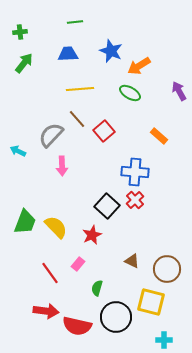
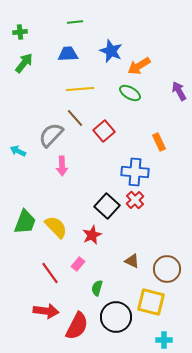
brown line: moved 2 px left, 1 px up
orange rectangle: moved 6 px down; rotated 24 degrees clockwise
red semicircle: rotated 76 degrees counterclockwise
